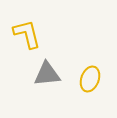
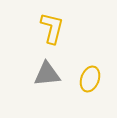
yellow L-shape: moved 25 px right, 6 px up; rotated 28 degrees clockwise
